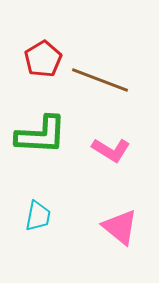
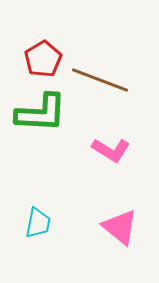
green L-shape: moved 22 px up
cyan trapezoid: moved 7 px down
